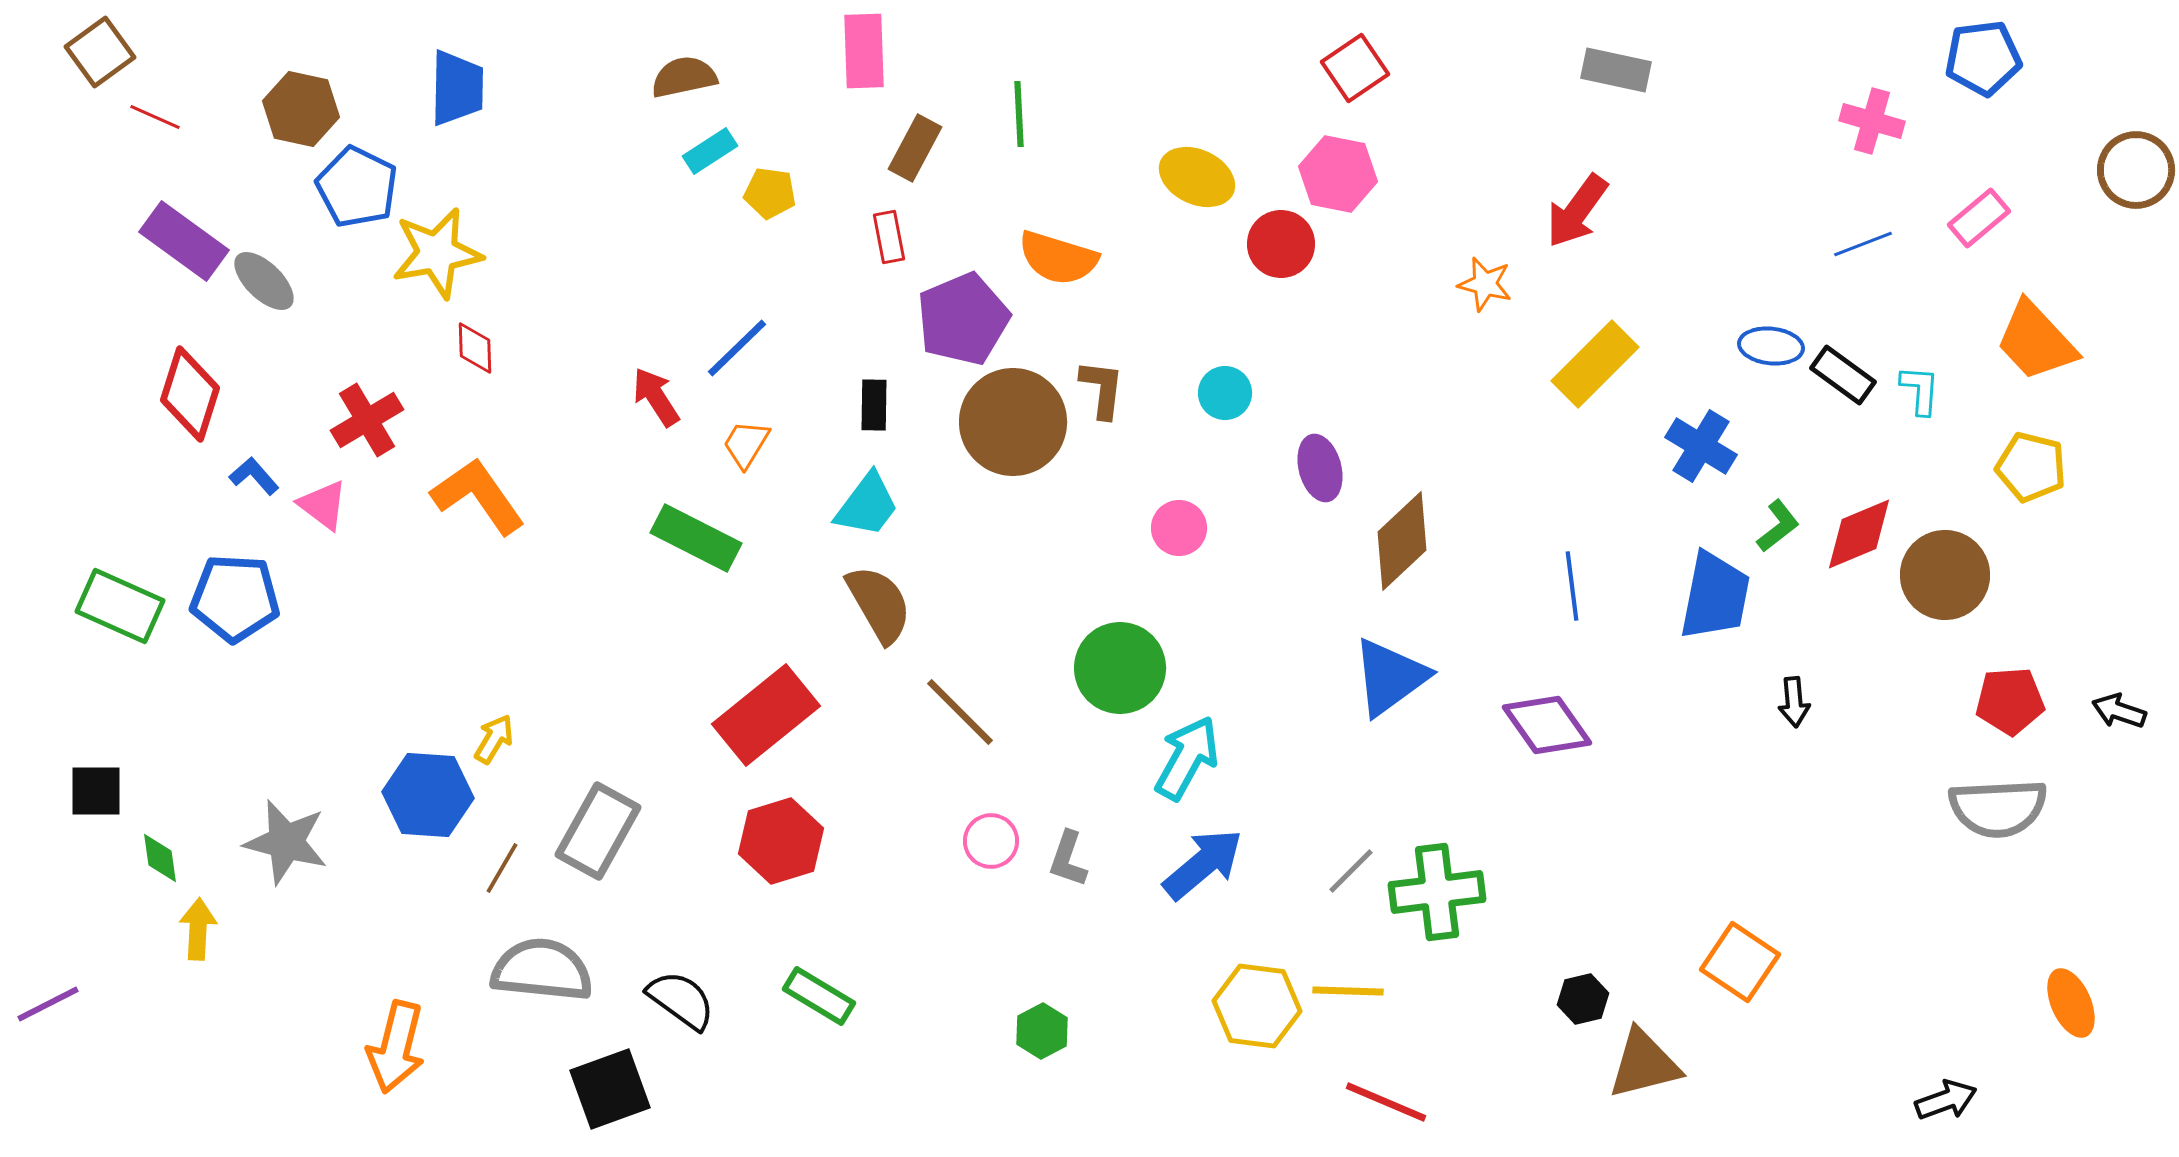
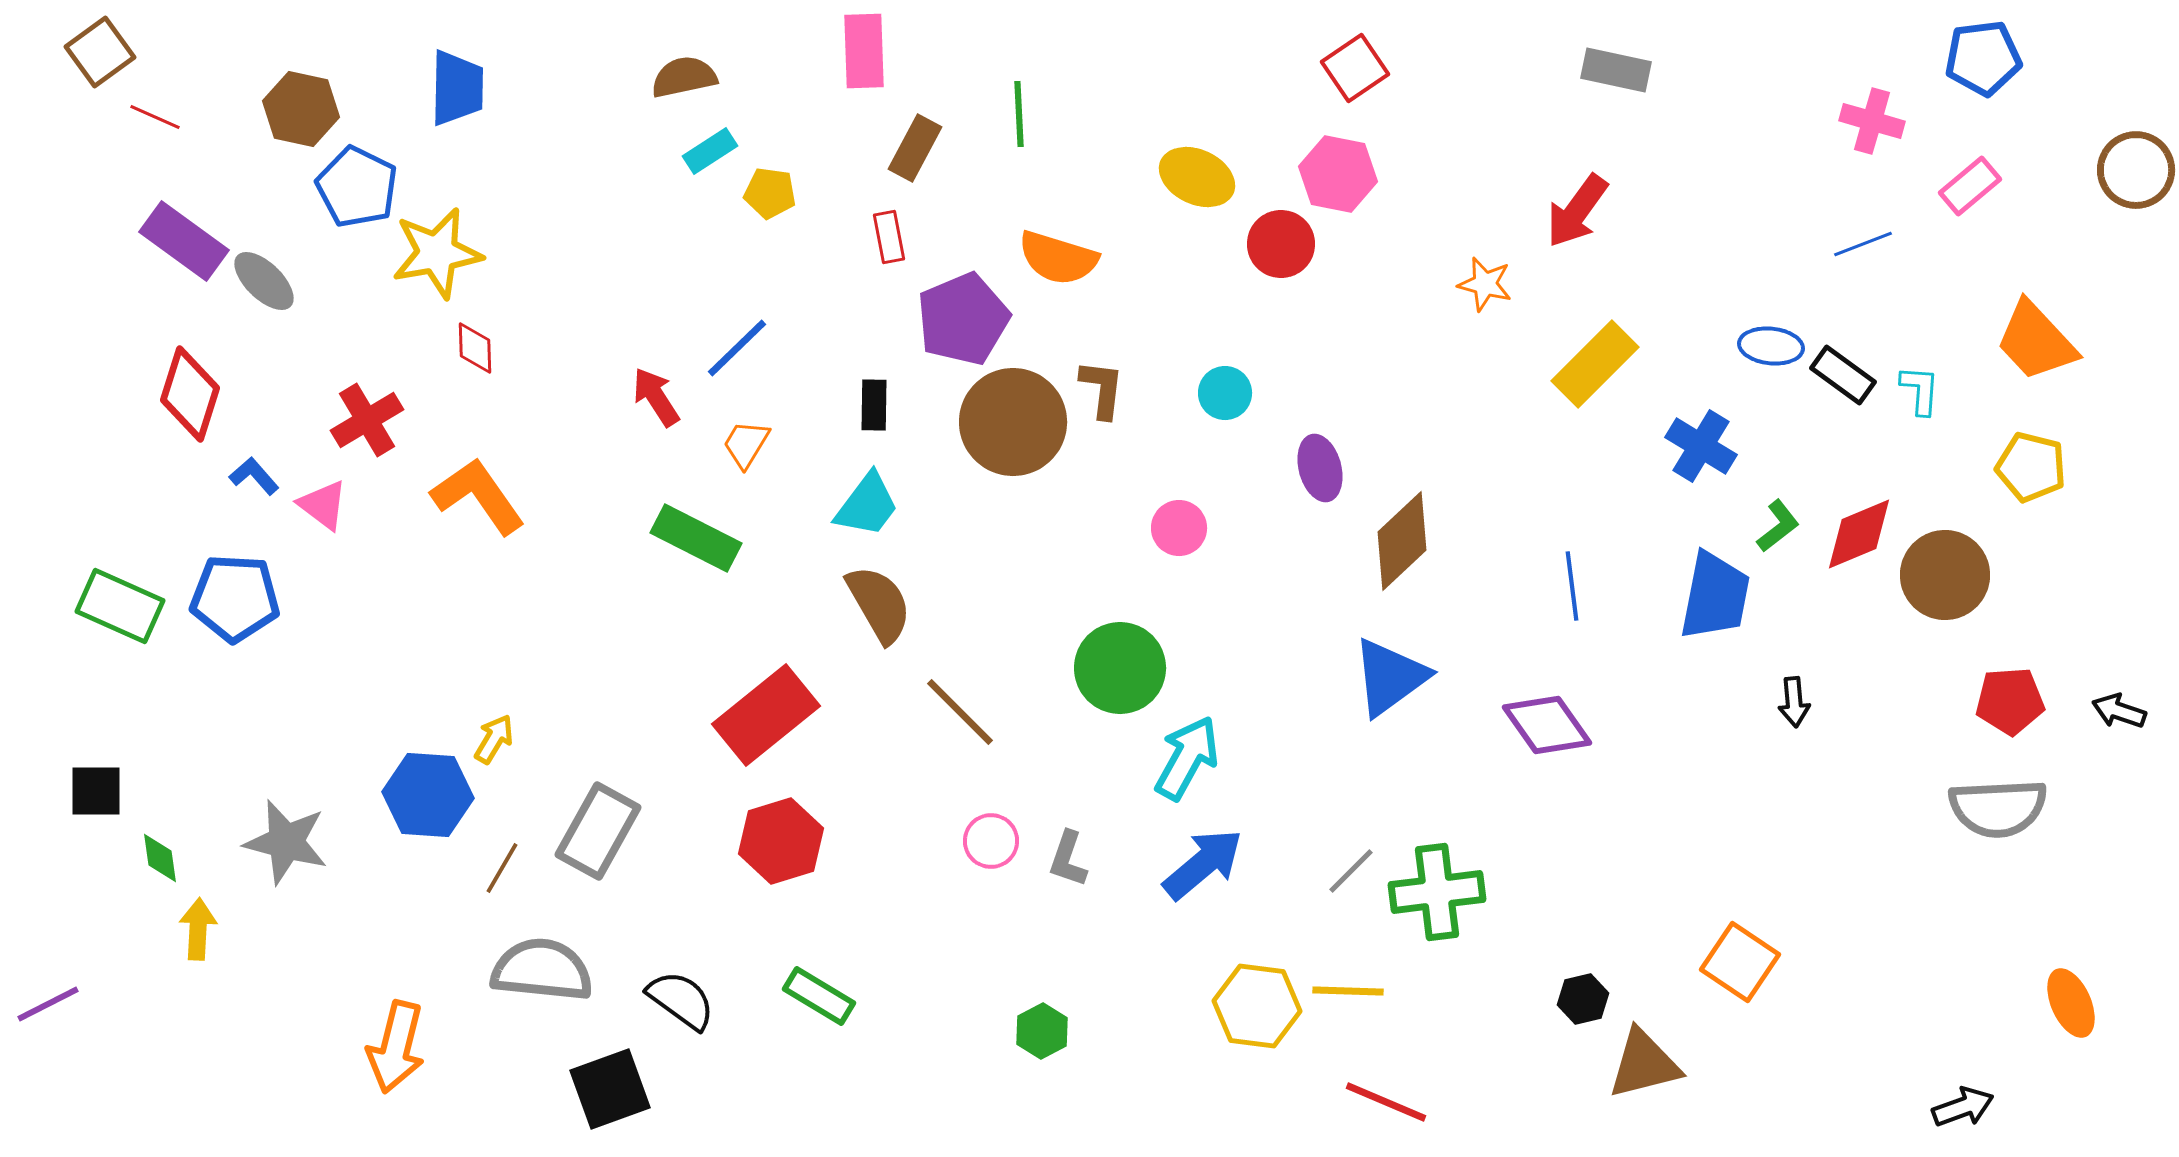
pink rectangle at (1979, 218): moved 9 px left, 32 px up
black arrow at (1946, 1100): moved 17 px right, 7 px down
